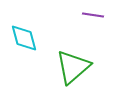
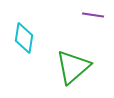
cyan diamond: rotated 24 degrees clockwise
